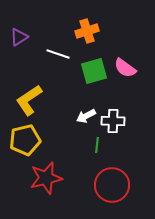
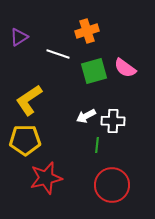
yellow pentagon: rotated 12 degrees clockwise
